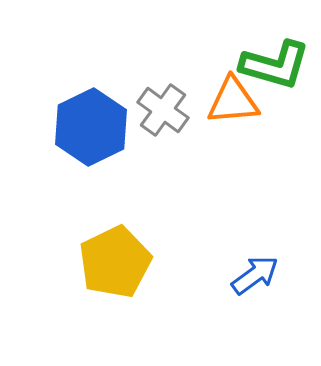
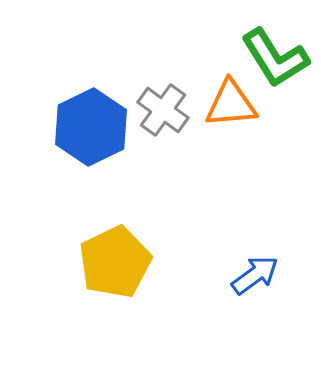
green L-shape: moved 7 px up; rotated 42 degrees clockwise
orange triangle: moved 2 px left, 3 px down
